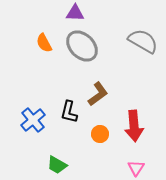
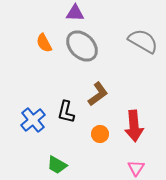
black L-shape: moved 3 px left
